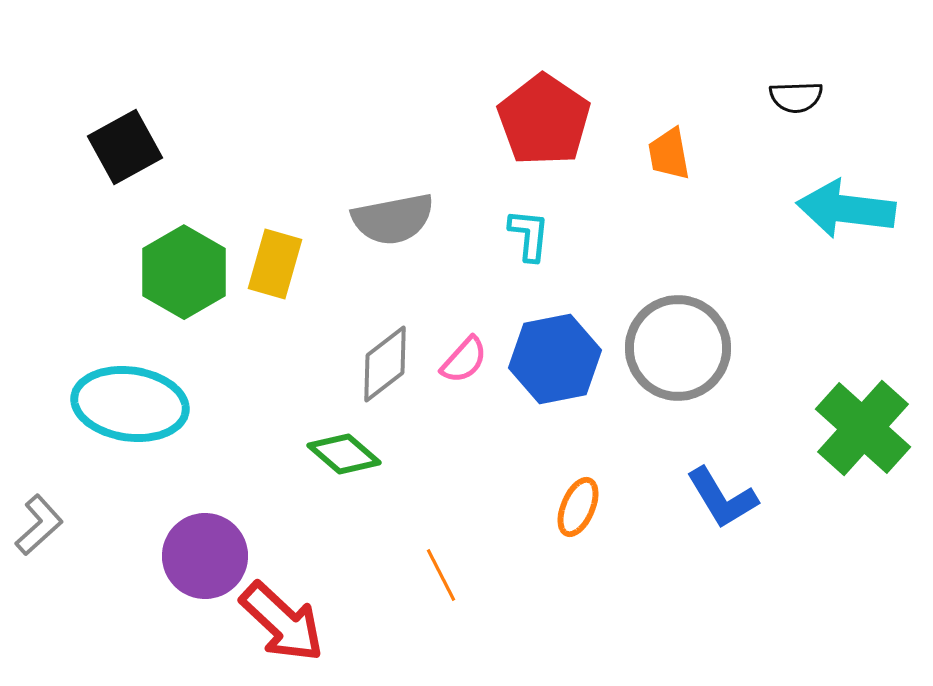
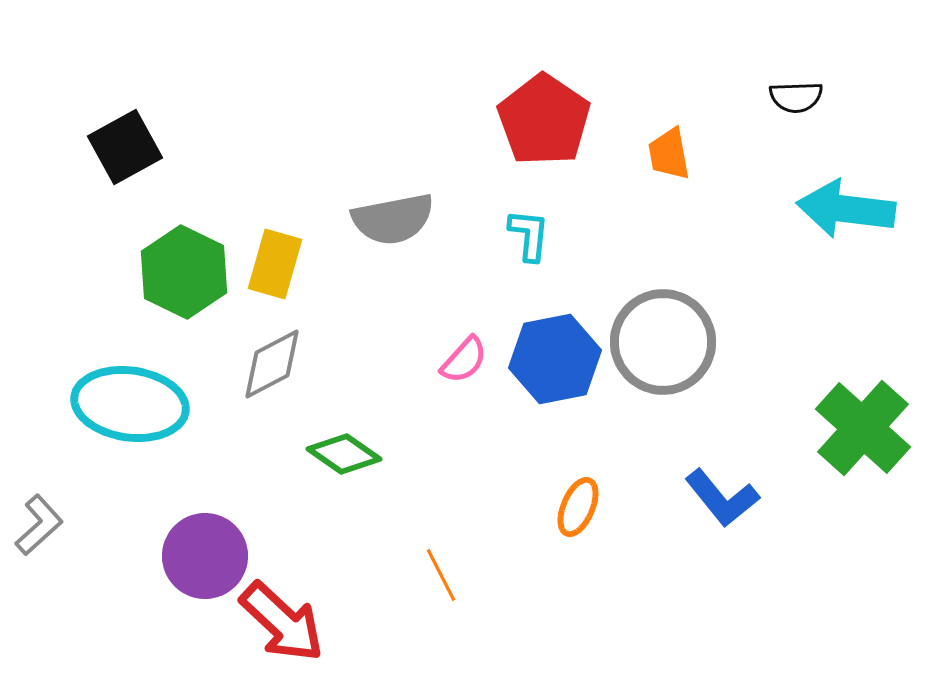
green hexagon: rotated 4 degrees counterclockwise
gray circle: moved 15 px left, 6 px up
gray diamond: moved 113 px left; rotated 10 degrees clockwise
green diamond: rotated 6 degrees counterclockwise
blue L-shape: rotated 8 degrees counterclockwise
